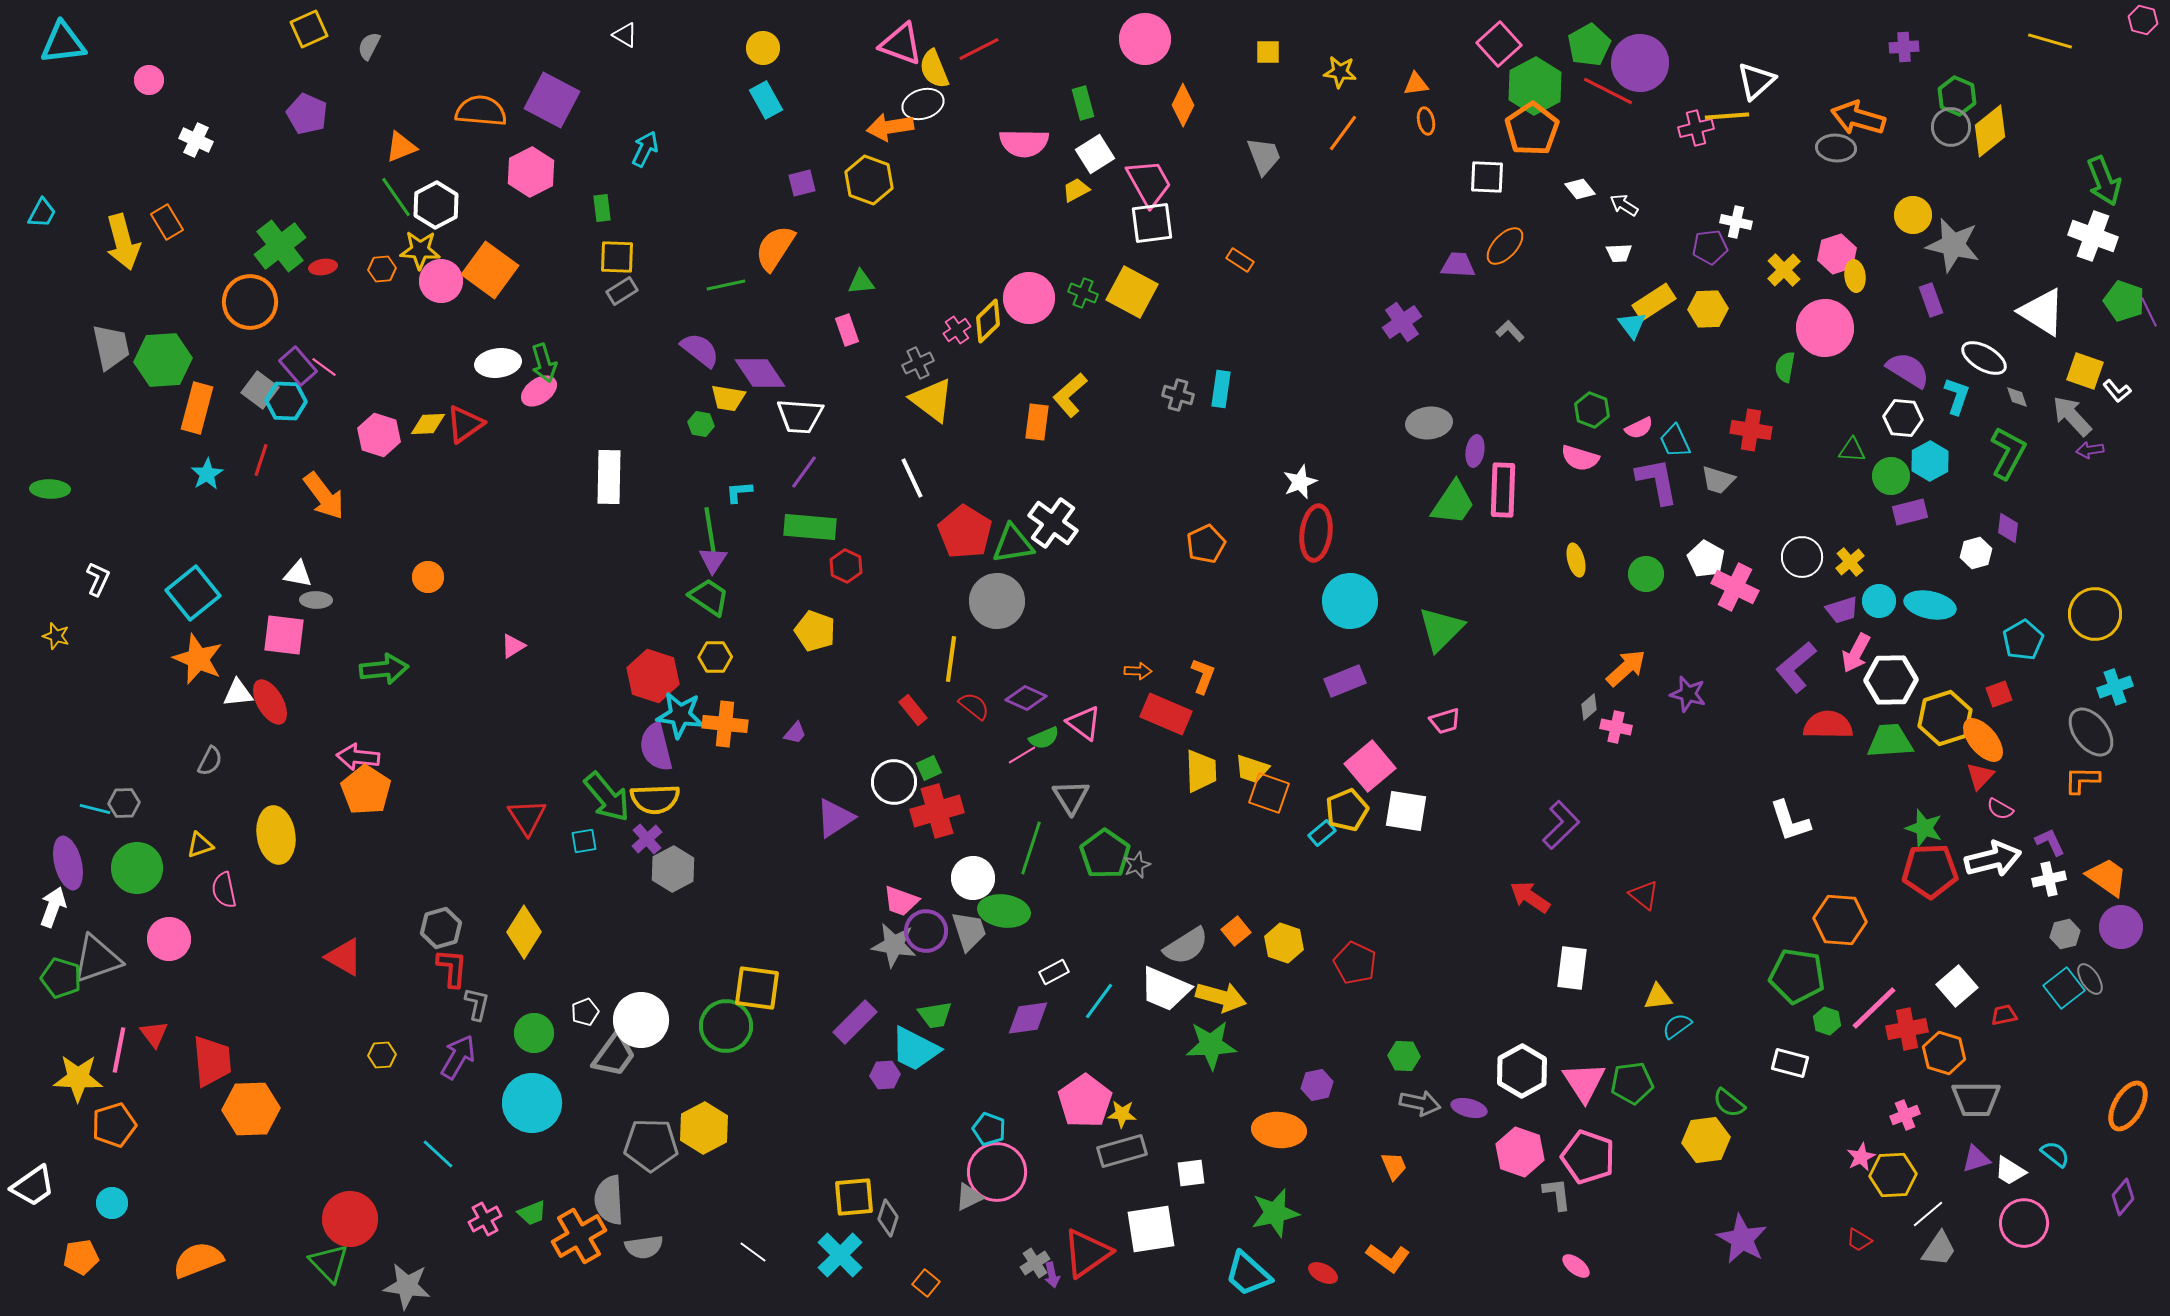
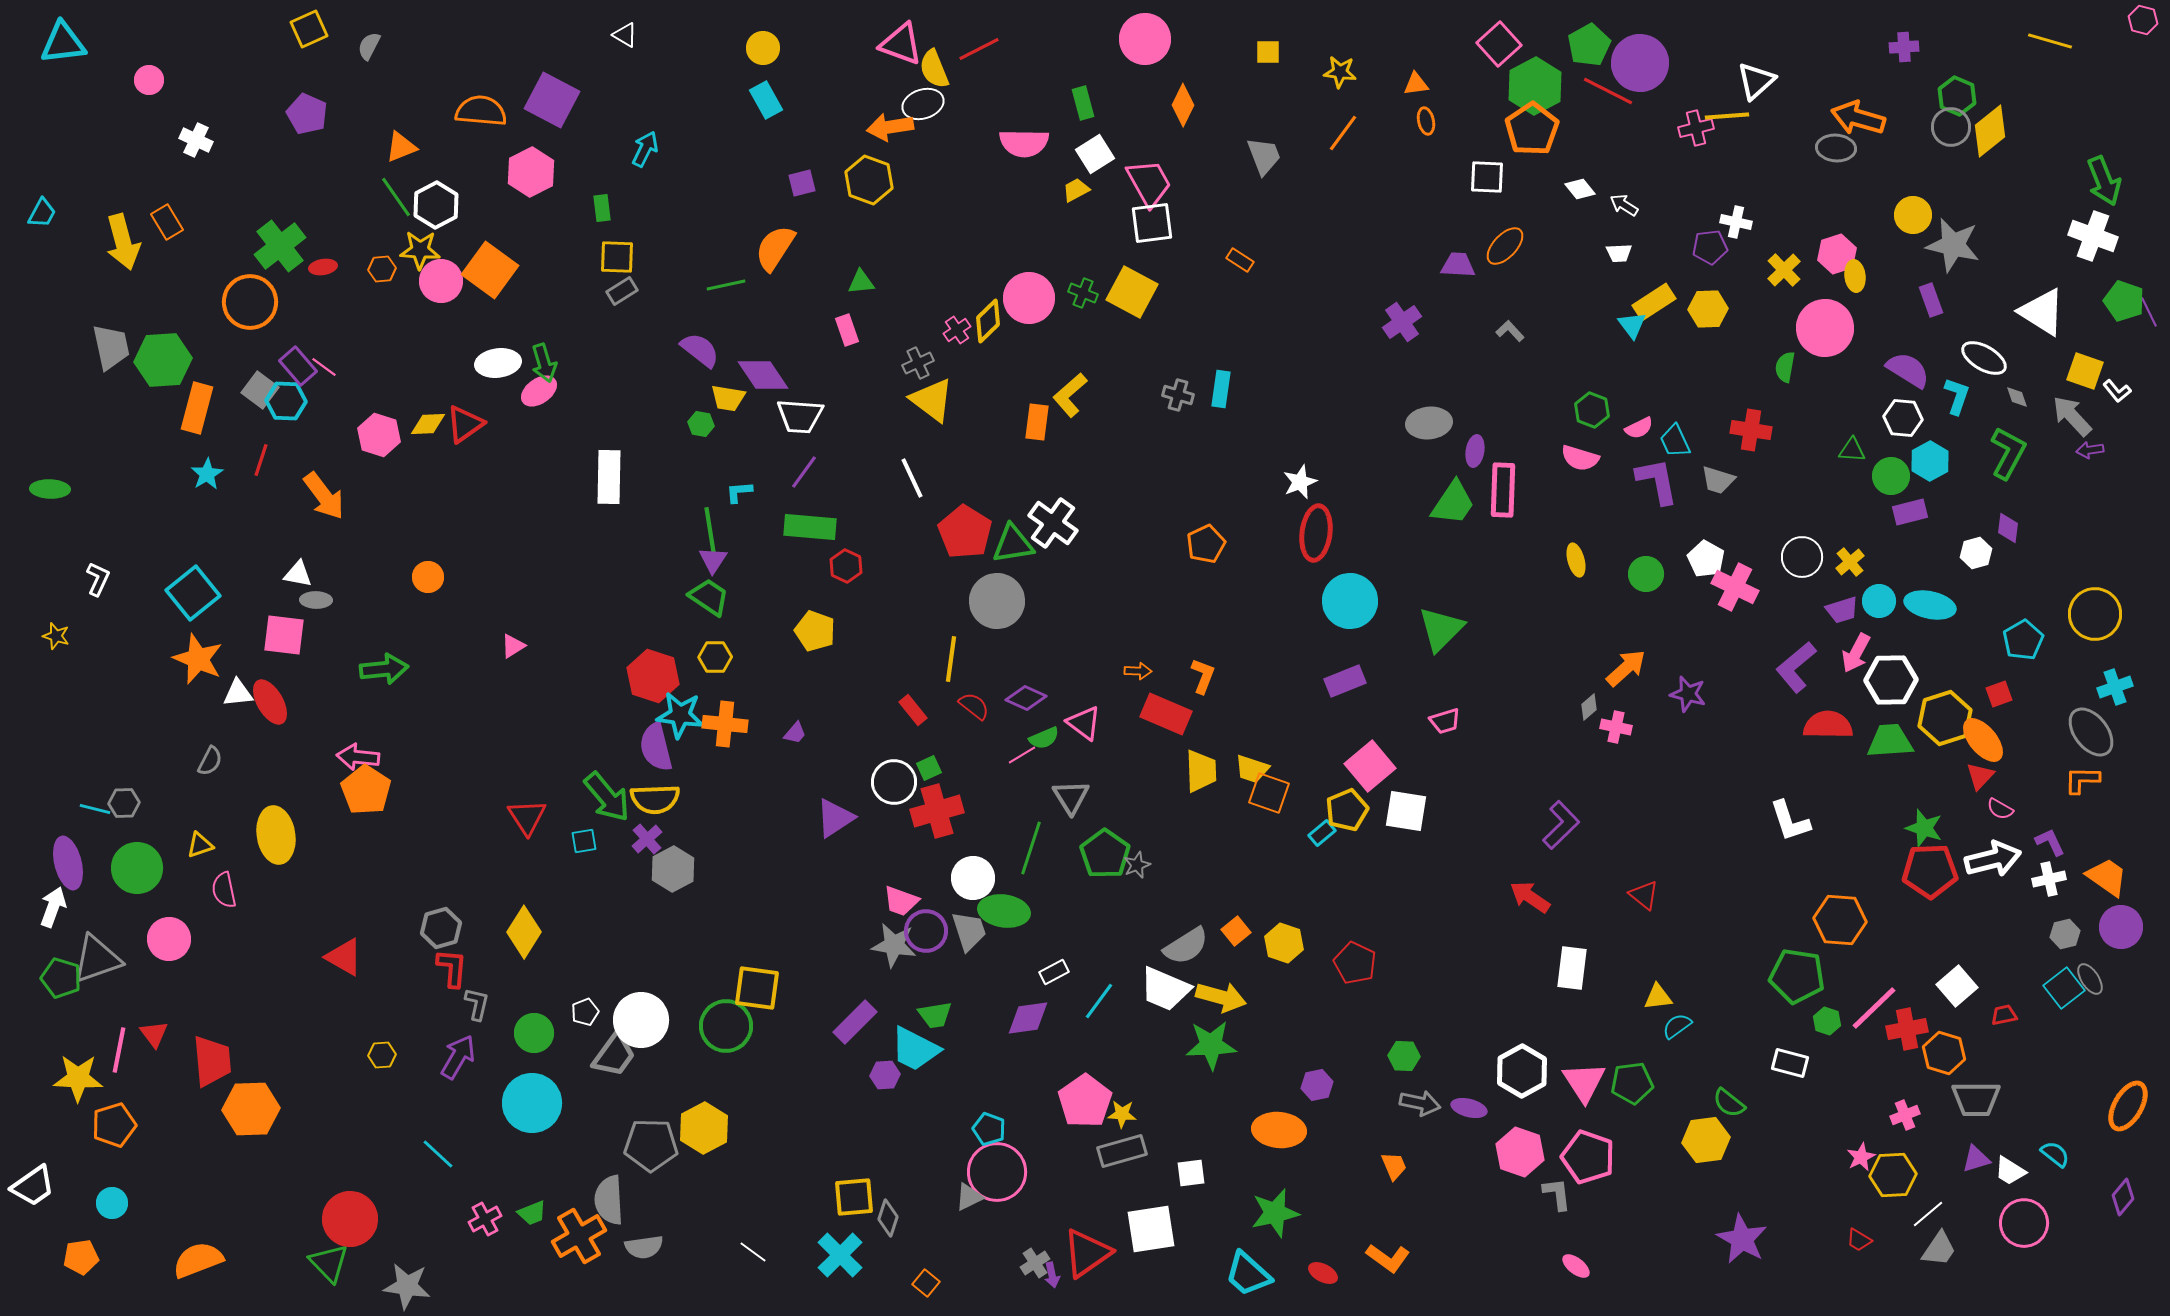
purple diamond at (760, 373): moved 3 px right, 2 px down
